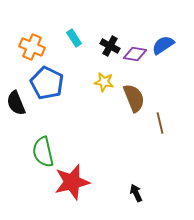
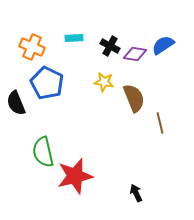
cyan rectangle: rotated 60 degrees counterclockwise
red star: moved 3 px right, 6 px up
